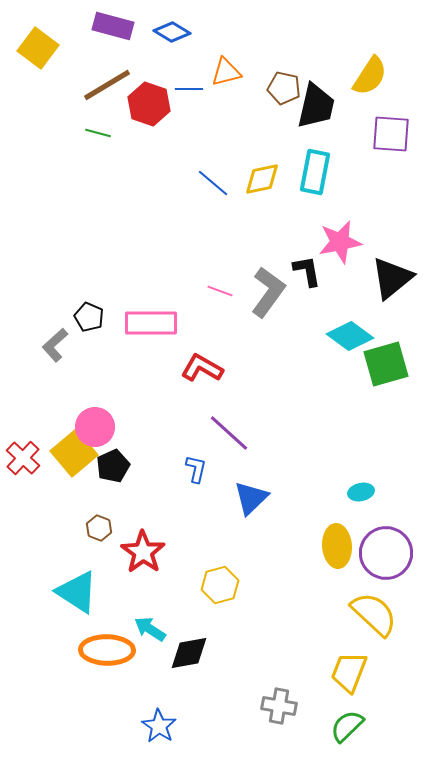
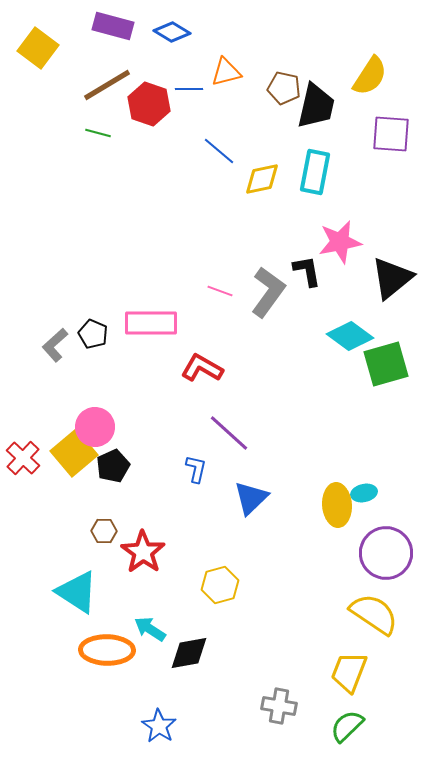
blue line at (213, 183): moved 6 px right, 32 px up
black pentagon at (89, 317): moved 4 px right, 17 px down
cyan ellipse at (361, 492): moved 3 px right, 1 px down
brown hexagon at (99, 528): moved 5 px right, 3 px down; rotated 20 degrees counterclockwise
yellow ellipse at (337, 546): moved 41 px up
yellow semicircle at (374, 614): rotated 9 degrees counterclockwise
